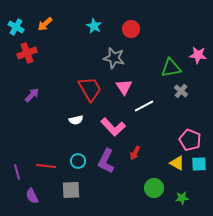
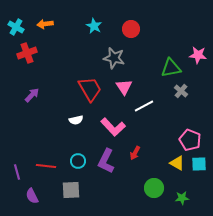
orange arrow: rotated 35 degrees clockwise
